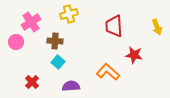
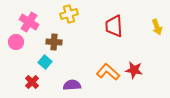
pink cross: moved 2 px left; rotated 24 degrees counterclockwise
brown cross: moved 1 px left, 1 px down
red star: moved 15 px down
cyan square: moved 13 px left
purple semicircle: moved 1 px right, 1 px up
